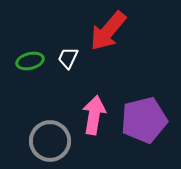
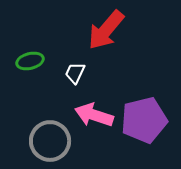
red arrow: moved 2 px left, 1 px up
white trapezoid: moved 7 px right, 15 px down
pink arrow: rotated 81 degrees counterclockwise
